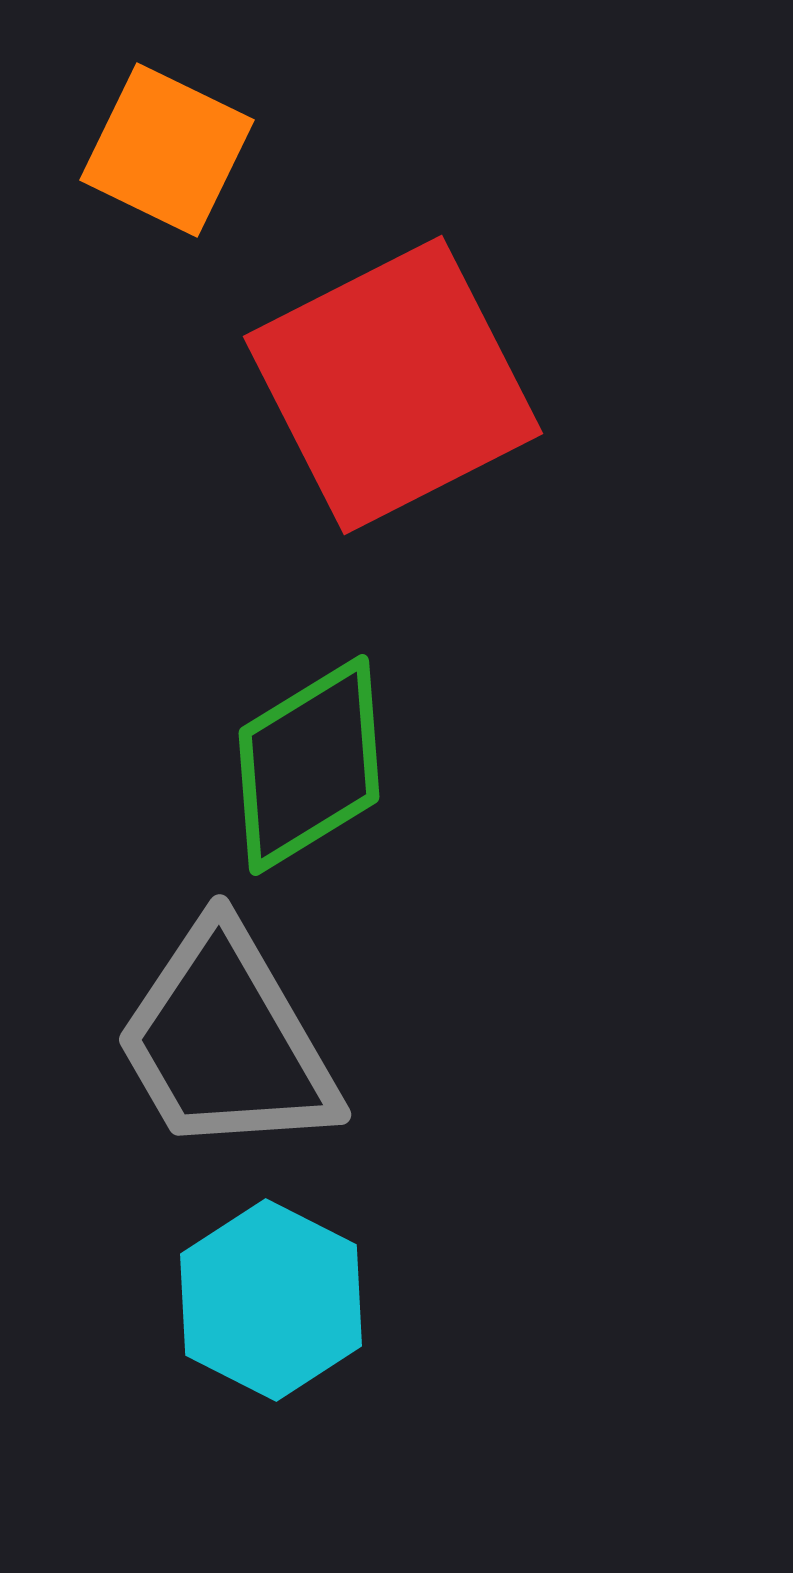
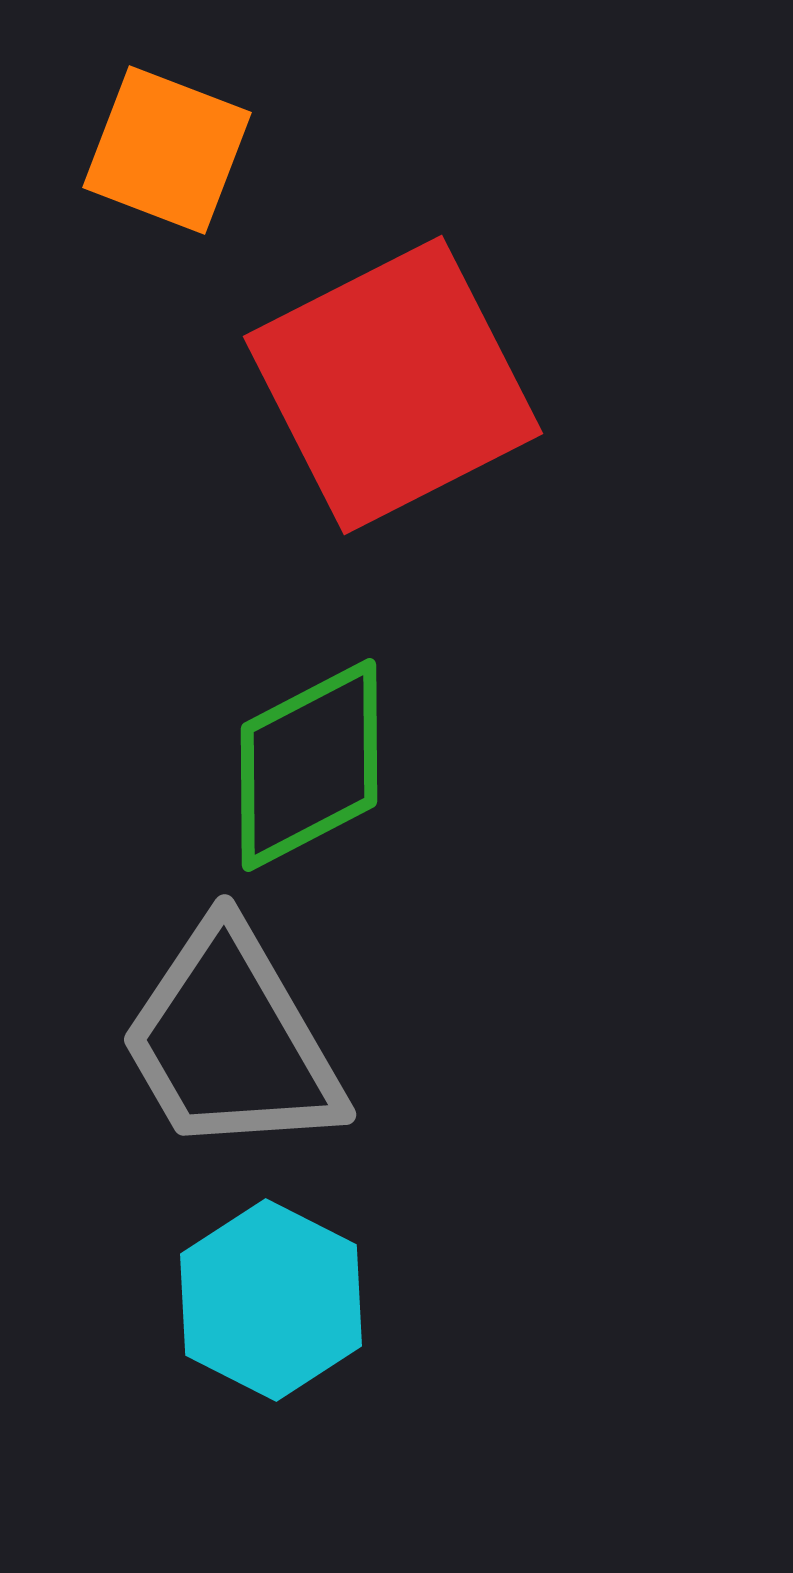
orange square: rotated 5 degrees counterclockwise
green diamond: rotated 4 degrees clockwise
gray trapezoid: moved 5 px right
